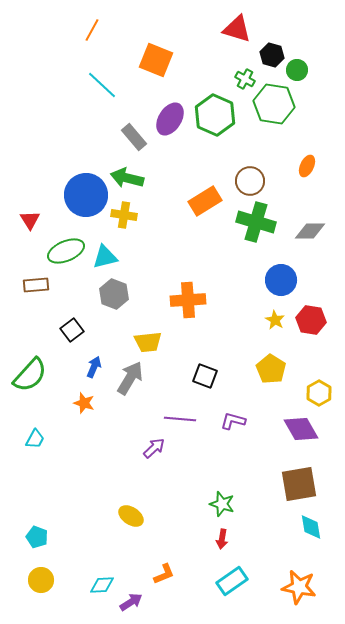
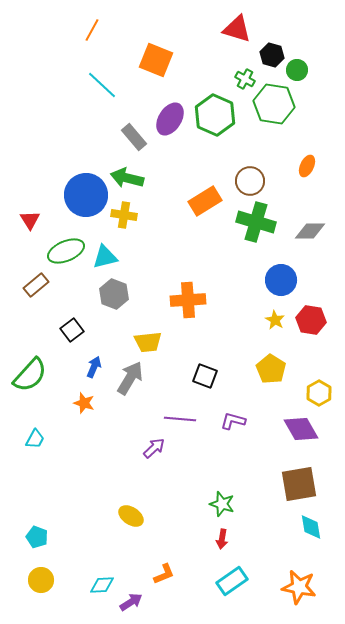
brown rectangle at (36, 285): rotated 35 degrees counterclockwise
